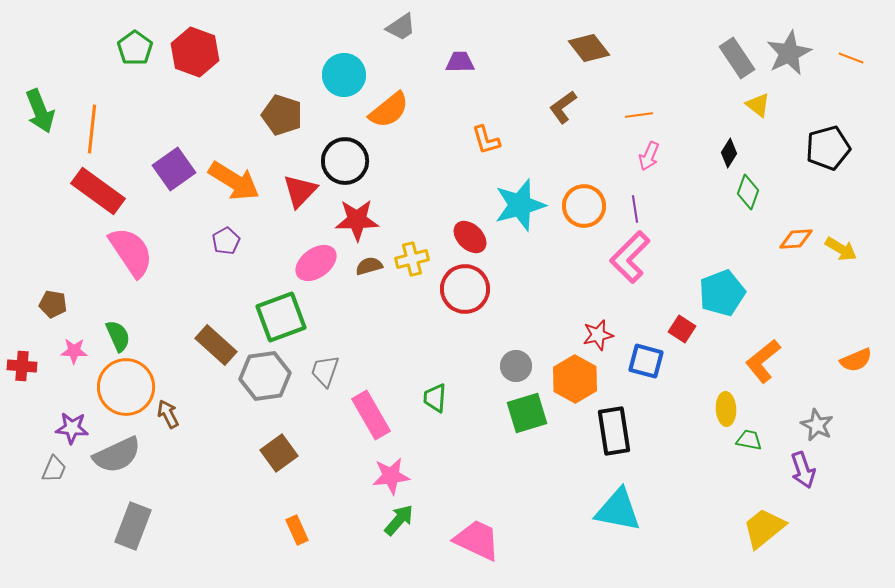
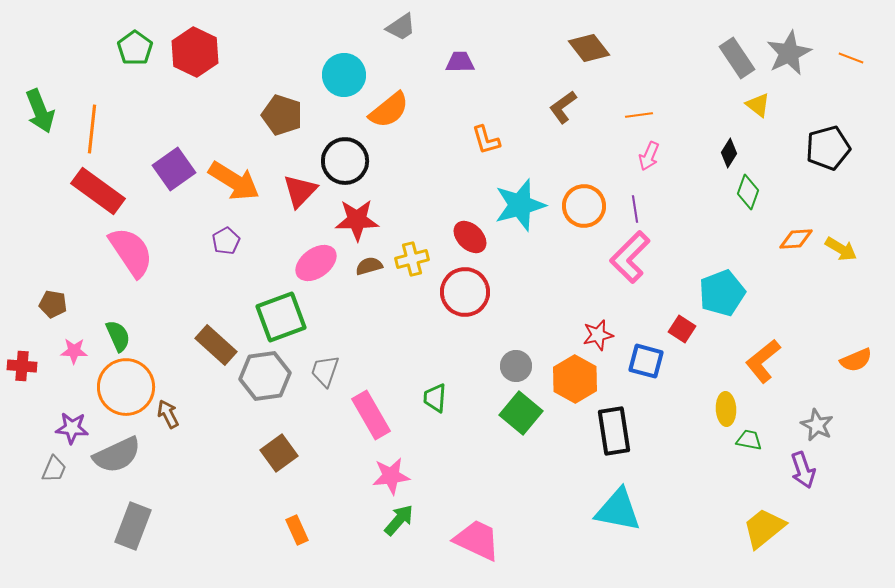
red hexagon at (195, 52): rotated 6 degrees clockwise
red circle at (465, 289): moved 3 px down
green square at (527, 413): moved 6 px left; rotated 33 degrees counterclockwise
